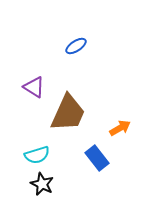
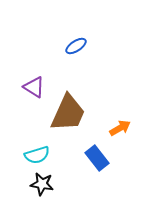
black star: rotated 15 degrees counterclockwise
